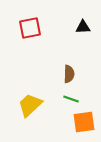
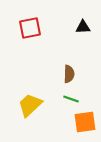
orange square: moved 1 px right
